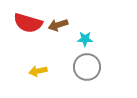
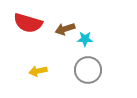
brown arrow: moved 7 px right, 4 px down
gray circle: moved 1 px right, 3 px down
